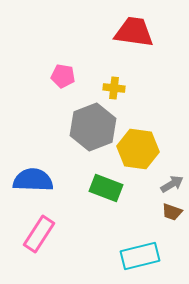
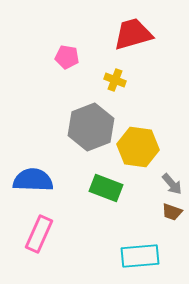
red trapezoid: moved 1 px left, 2 px down; rotated 24 degrees counterclockwise
pink pentagon: moved 4 px right, 19 px up
yellow cross: moved 1 px right, 8 px up; rotated 15 degrees clockwise
gray hexagon: moved 2 px left
yellow hexagon: moved 2 px up
gray arrow: rotated 80 degrees clockwise
pink rectangle: rotated 9 degrees counterclockwise
cyan rectangle: rotated 9 degrees clockwise
